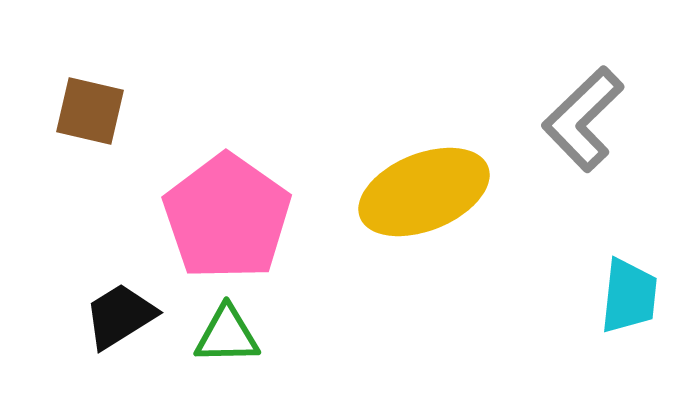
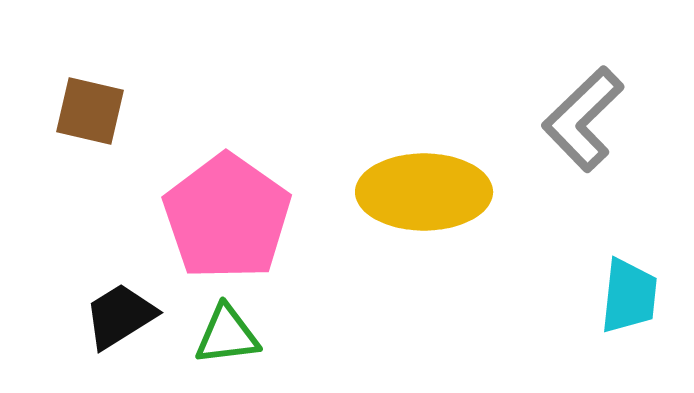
yellow ellipse: rotated 22 degrees clockwise
green triangle: rotated 6 degrees counterclockwise
